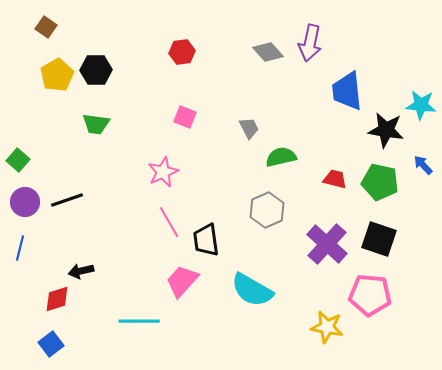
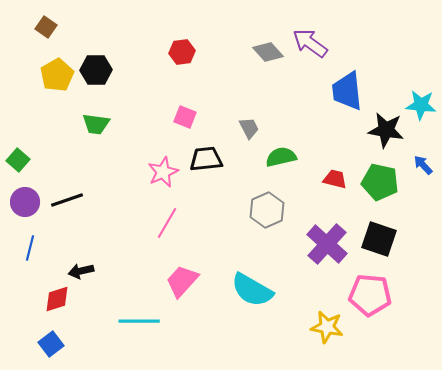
purple arrow: rotated 114 degrees clockwise
pink line: moved 2 px left, 1 px down; rotated 60 degrees clockwise
black trapezoid: moved 81 px up; rotated 92 degrees clockwise
blue line: moved 10 px right
